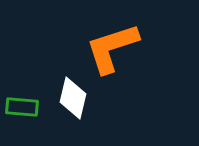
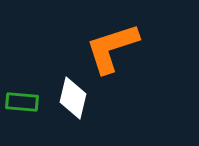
green rectangle: moved 5 px up
